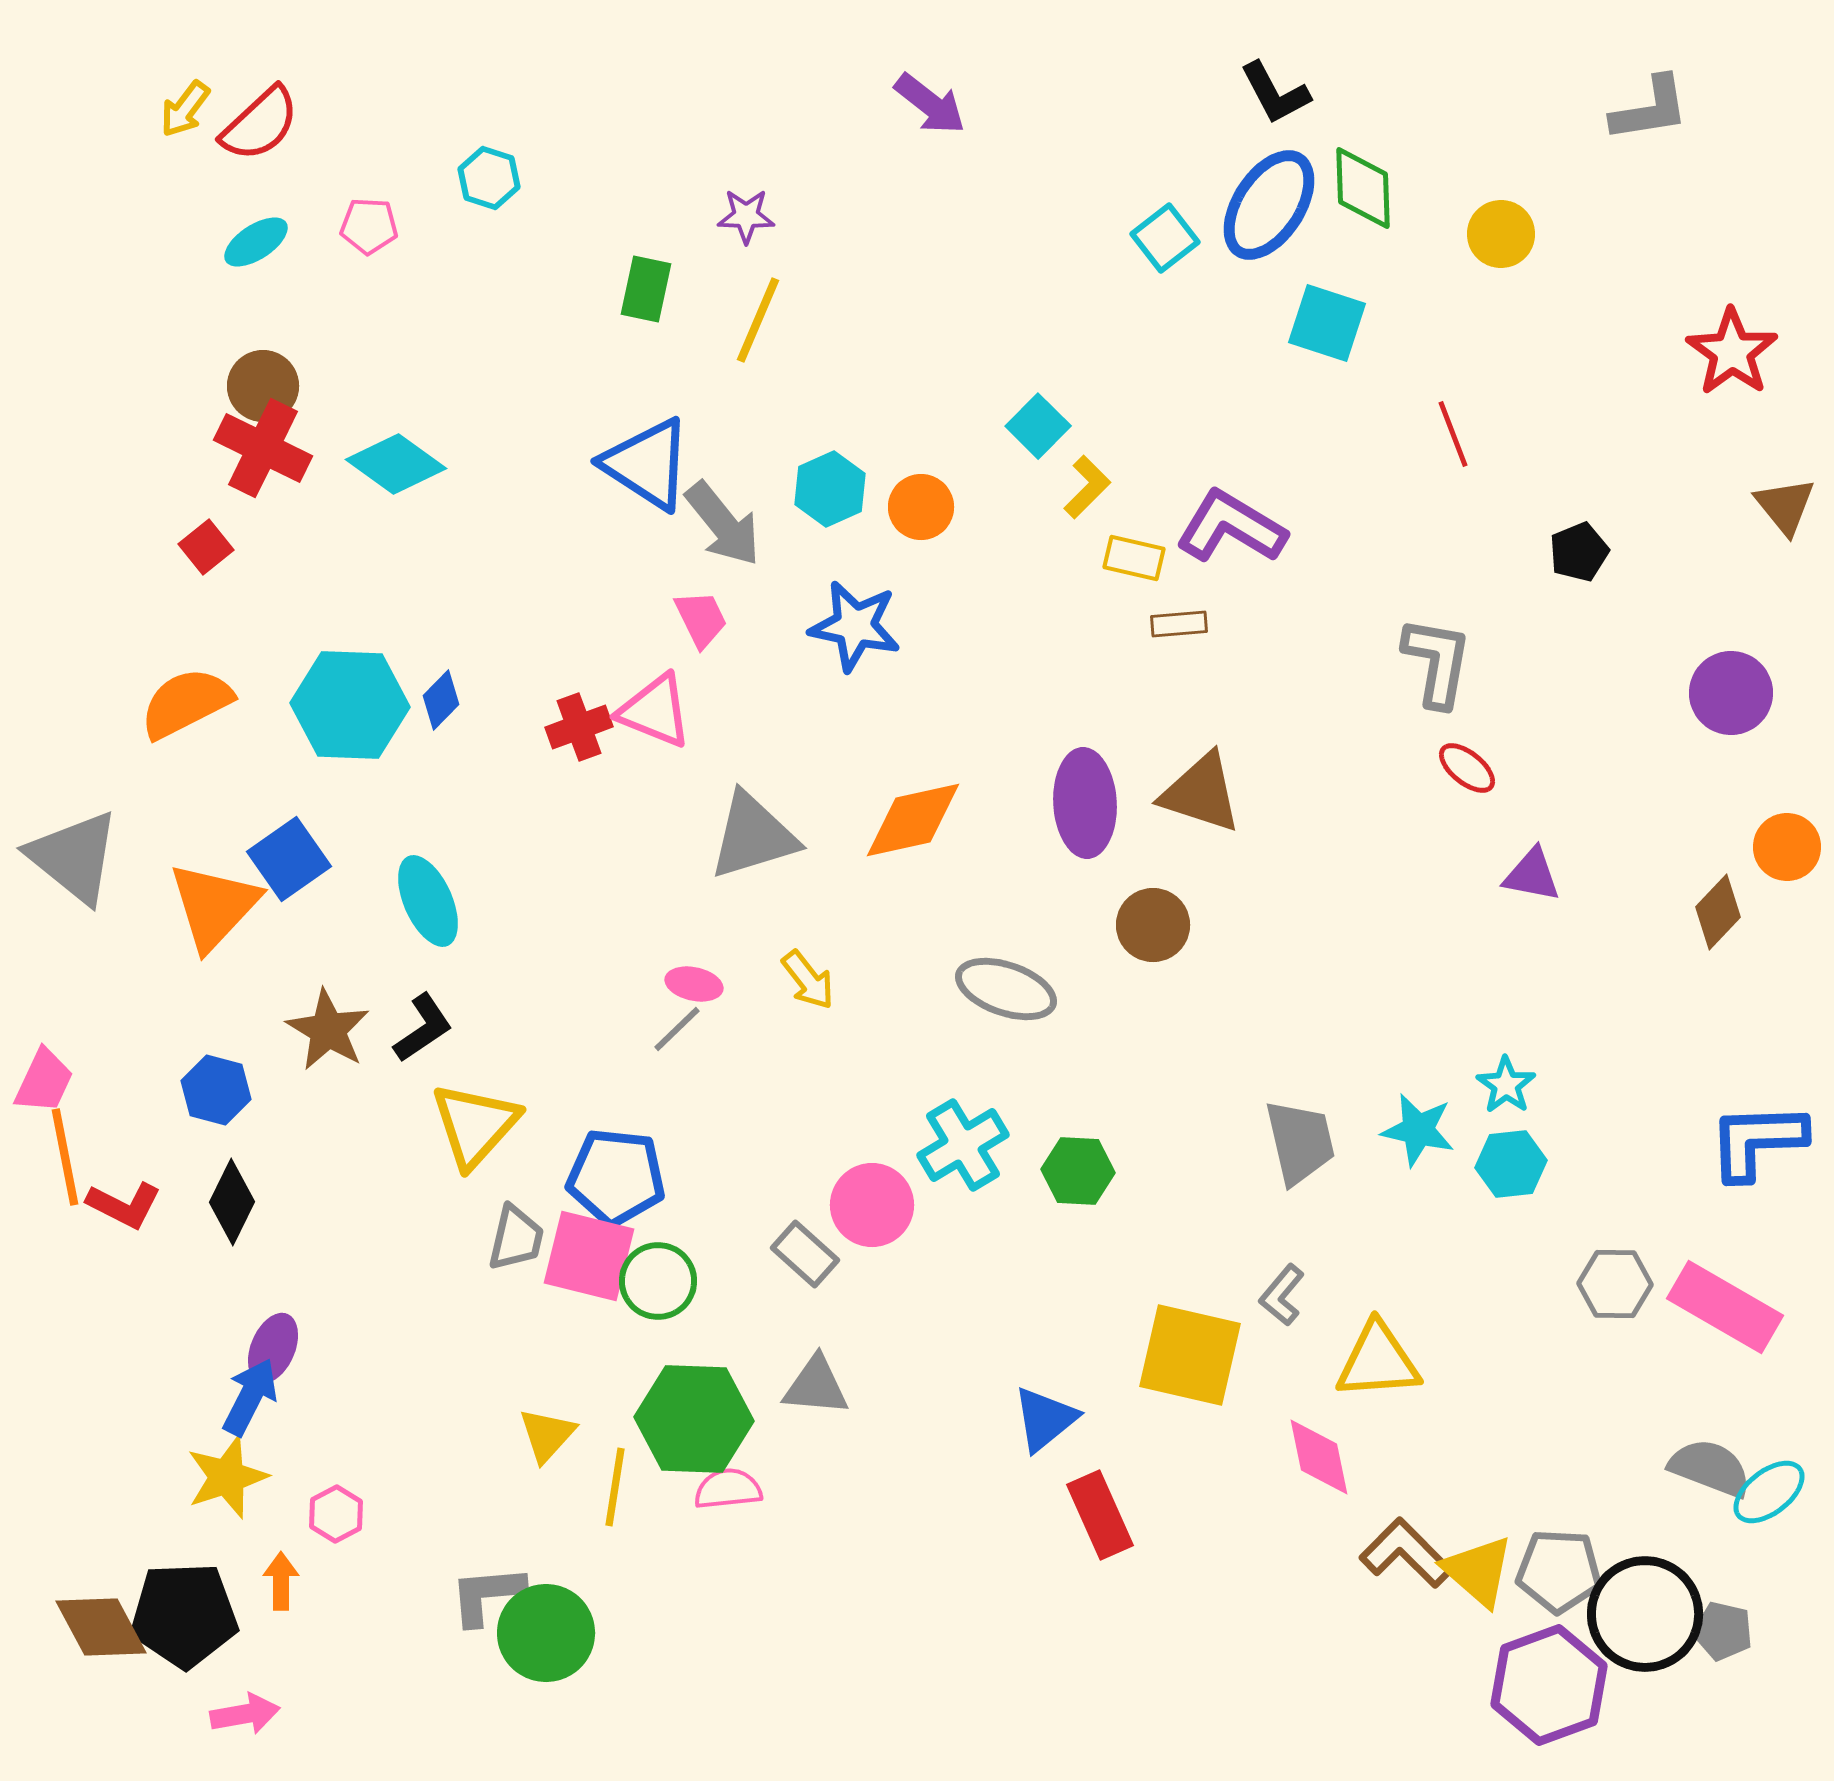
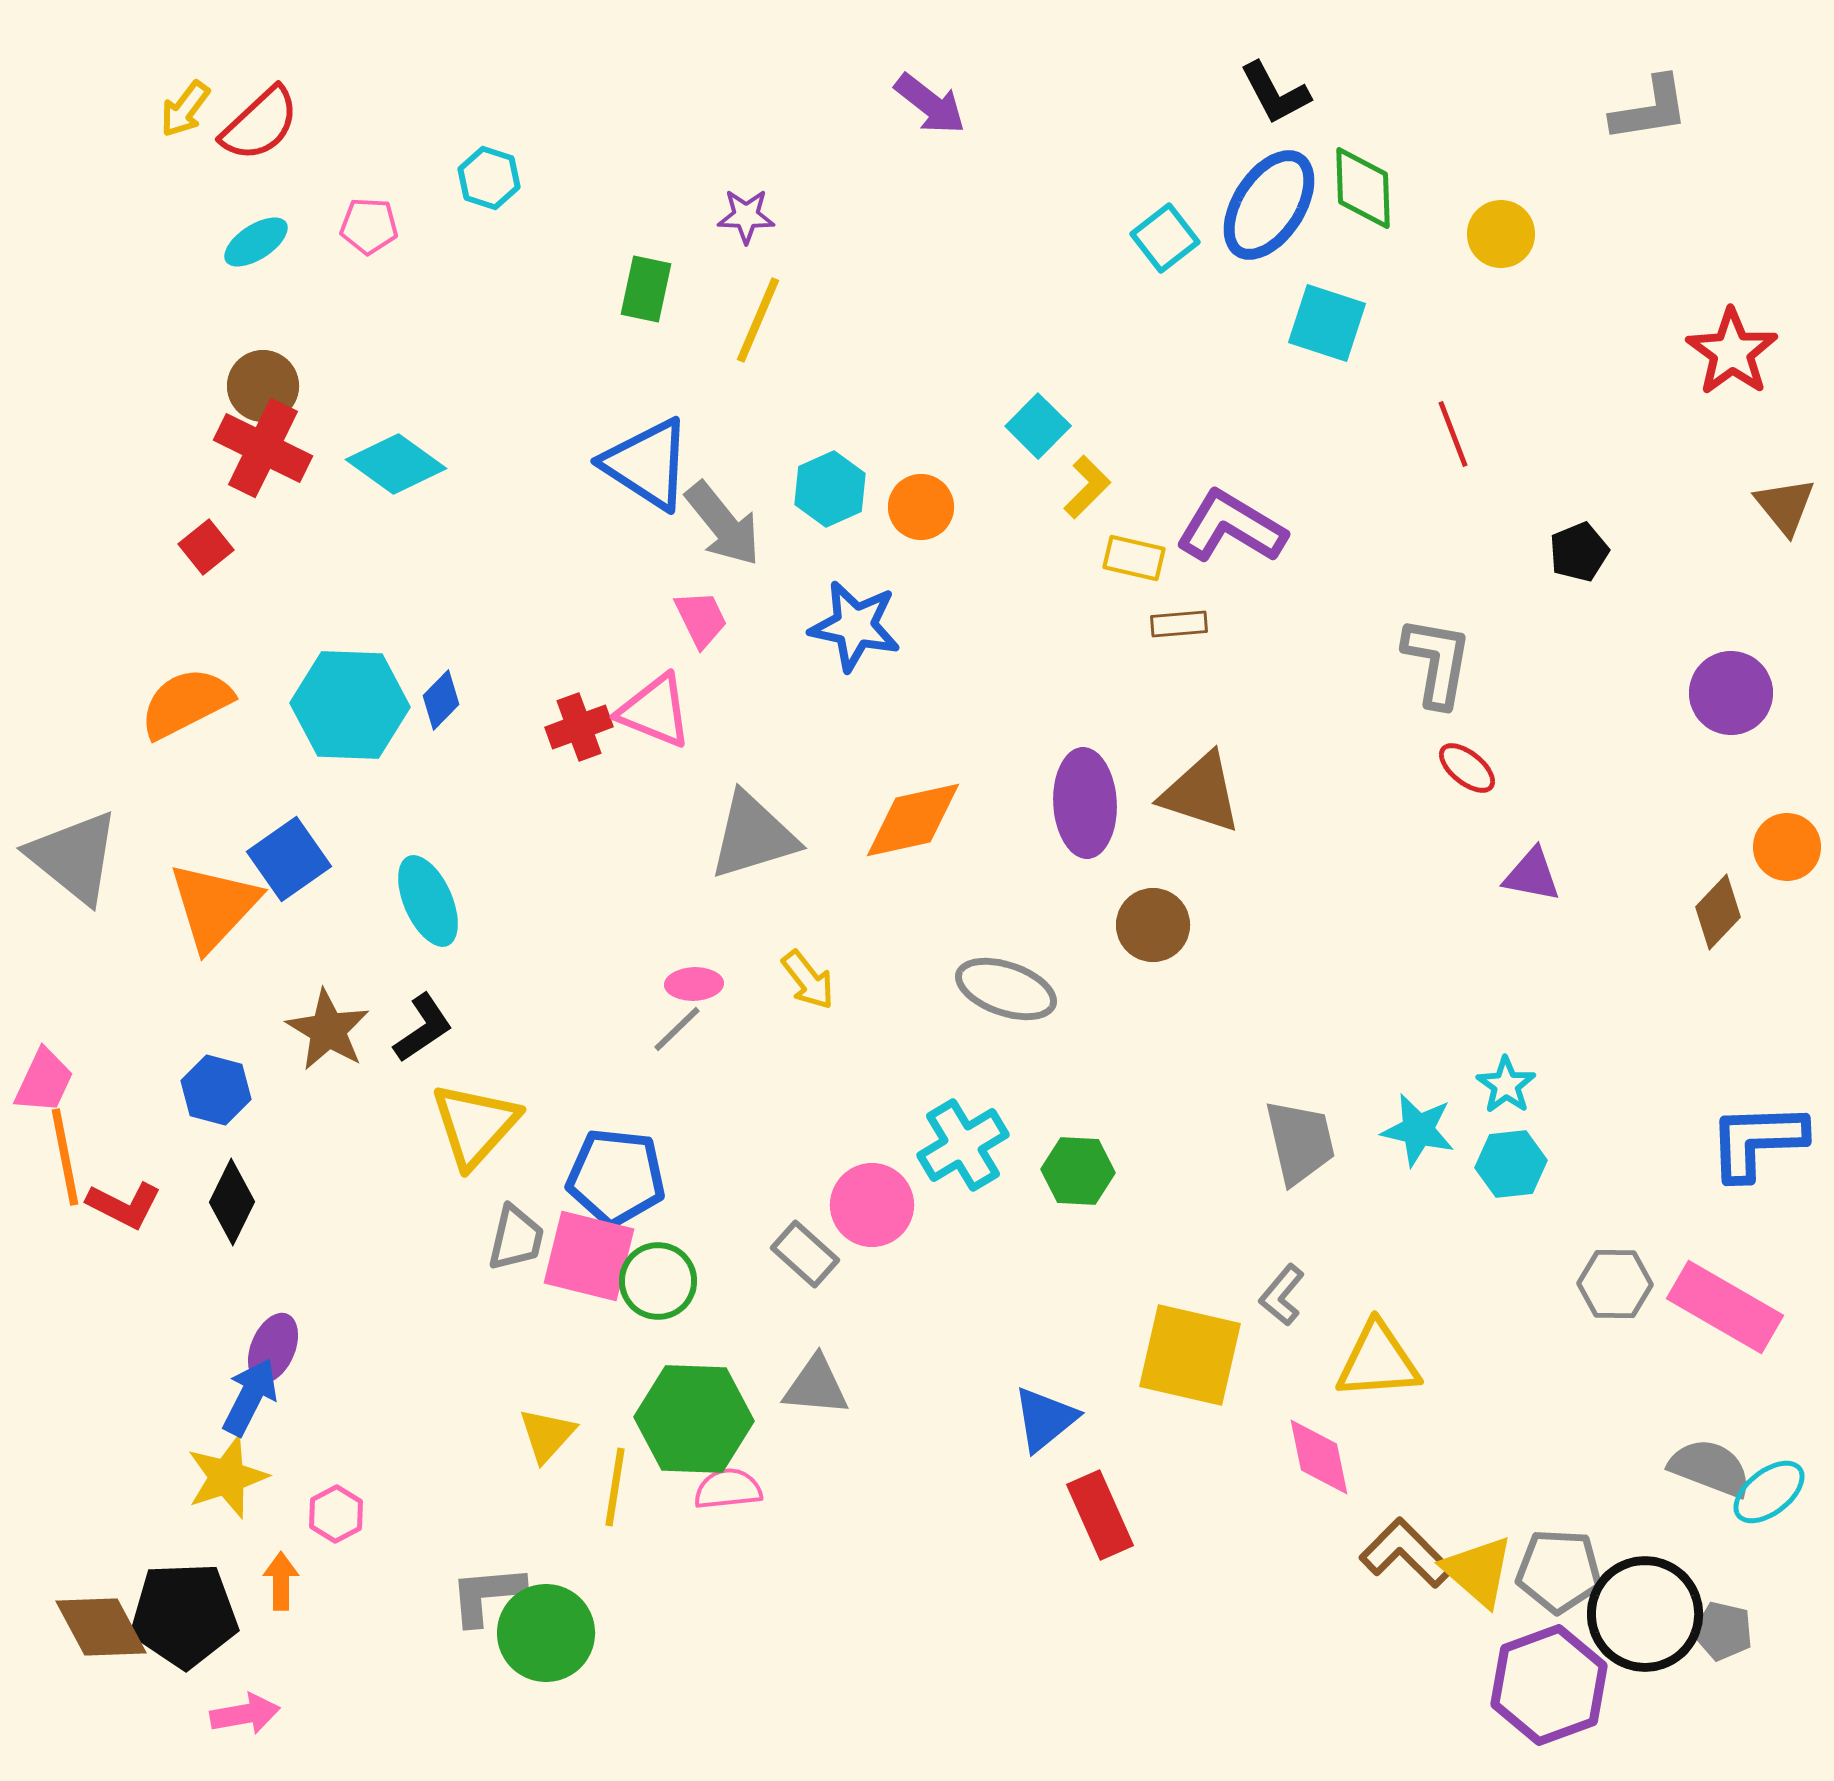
pink ellipse at (694, 984): rotated 14 degrees counterclockwise
